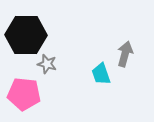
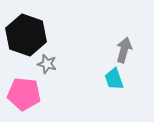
black hexagon: rotated 18 degrees clockwise
gray arrow: moved 1 px left, 4 px up
cyan trapezoid: moved 13 px right, 5 px down
